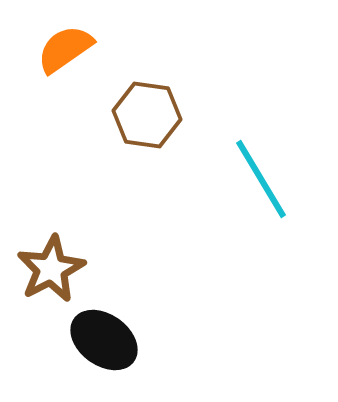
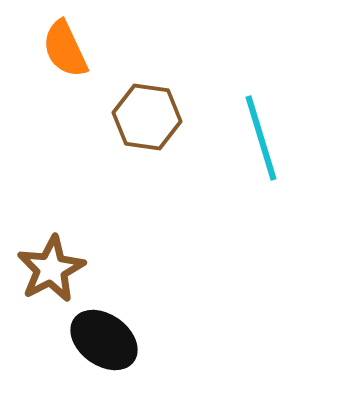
orange semicircle: rotated 80 degrees counterclockwise
brown hexagon: moved 2 px down
cyan line: moved 41 px up; rotated 14 degrees clockwise
